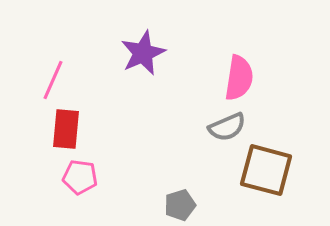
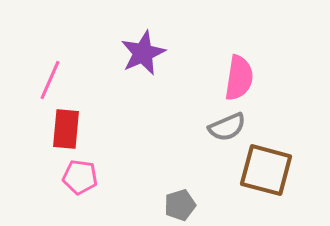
pink line: moved 3 px left
